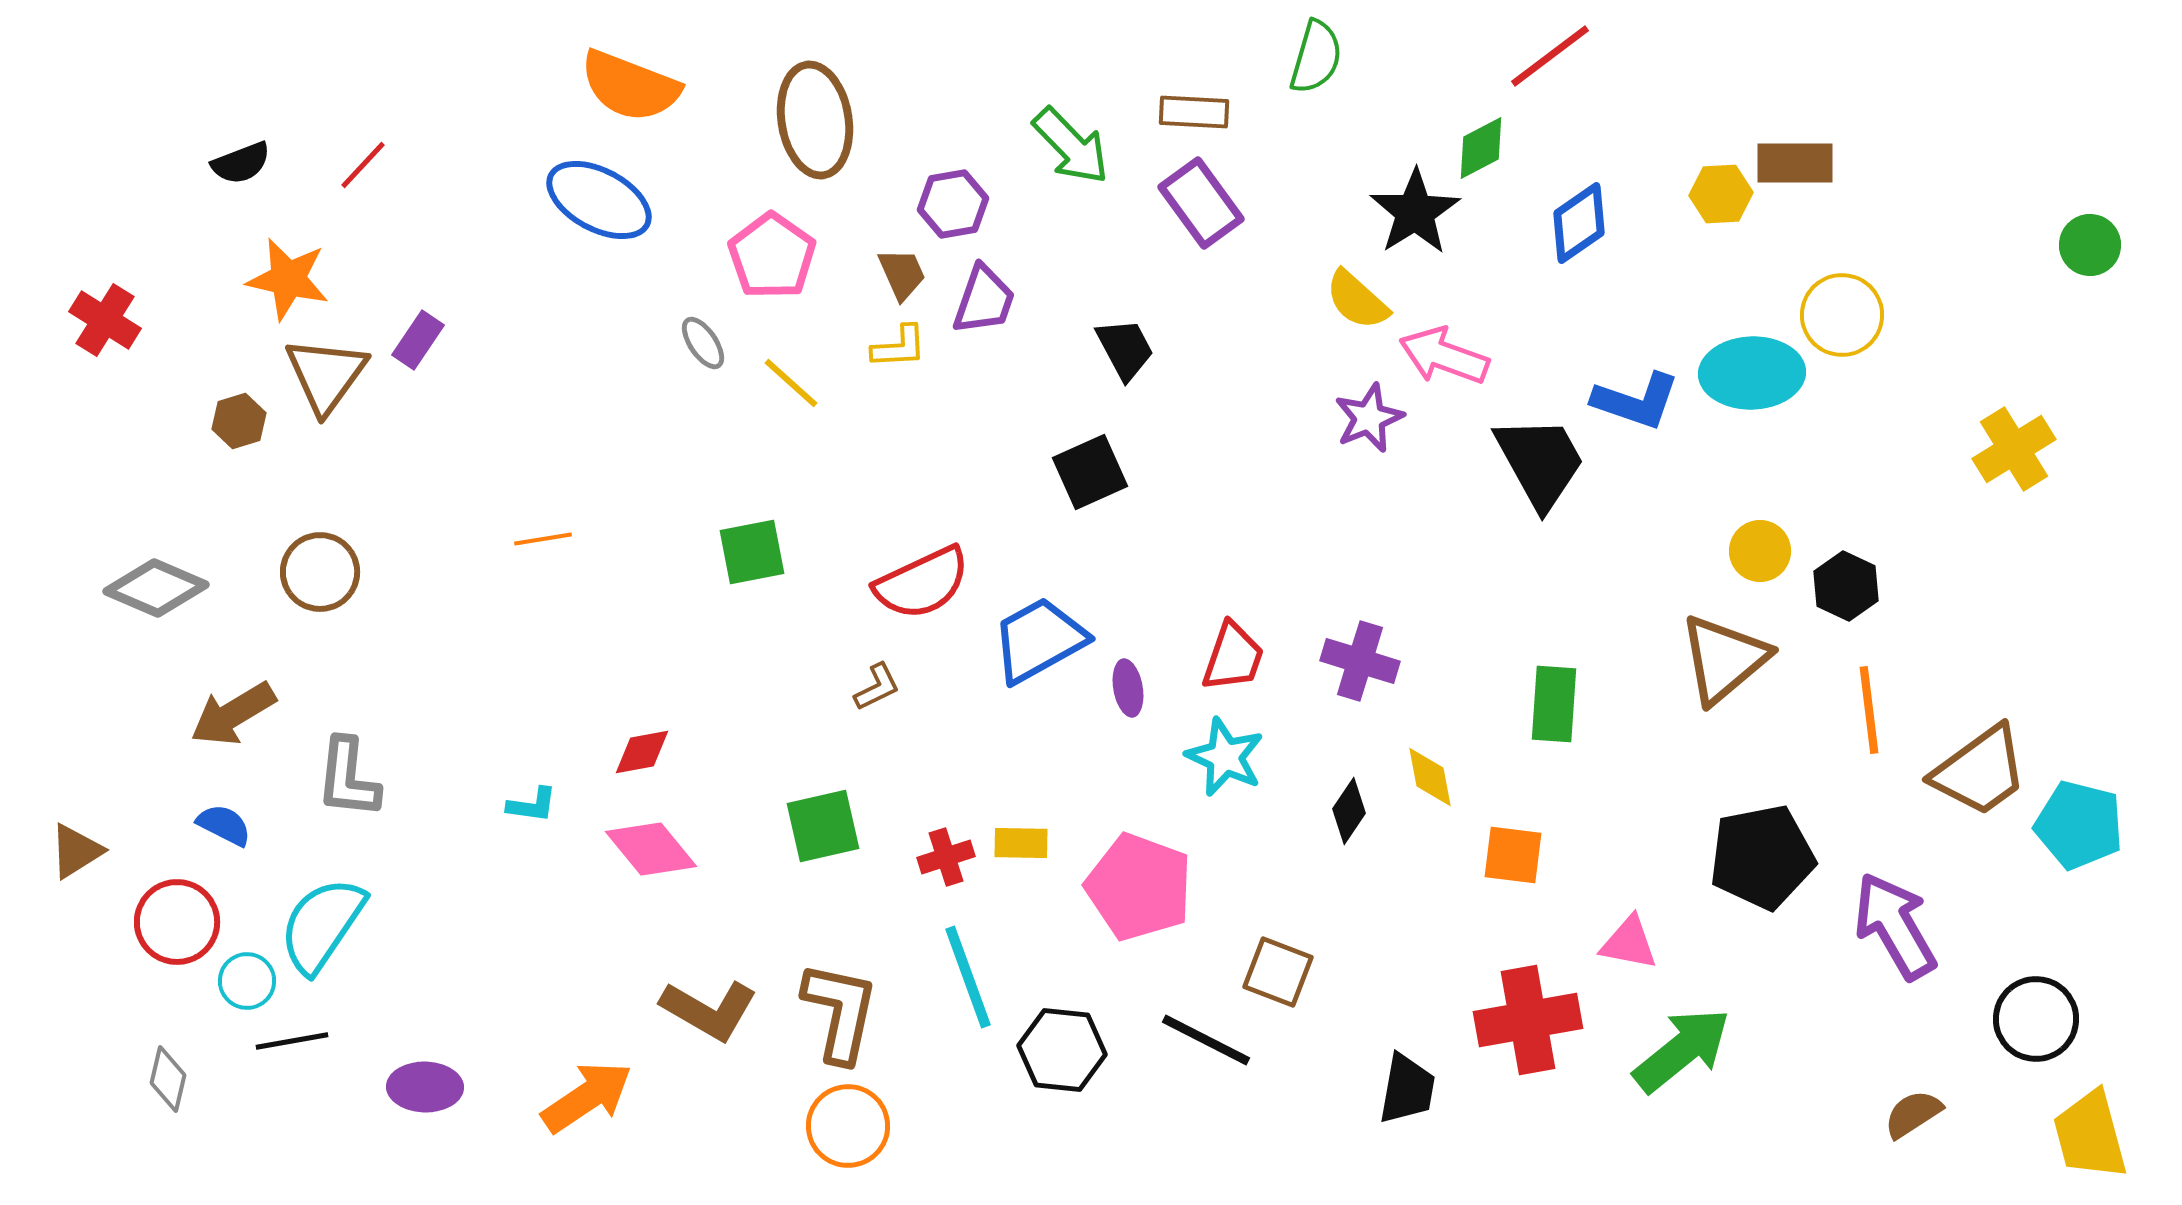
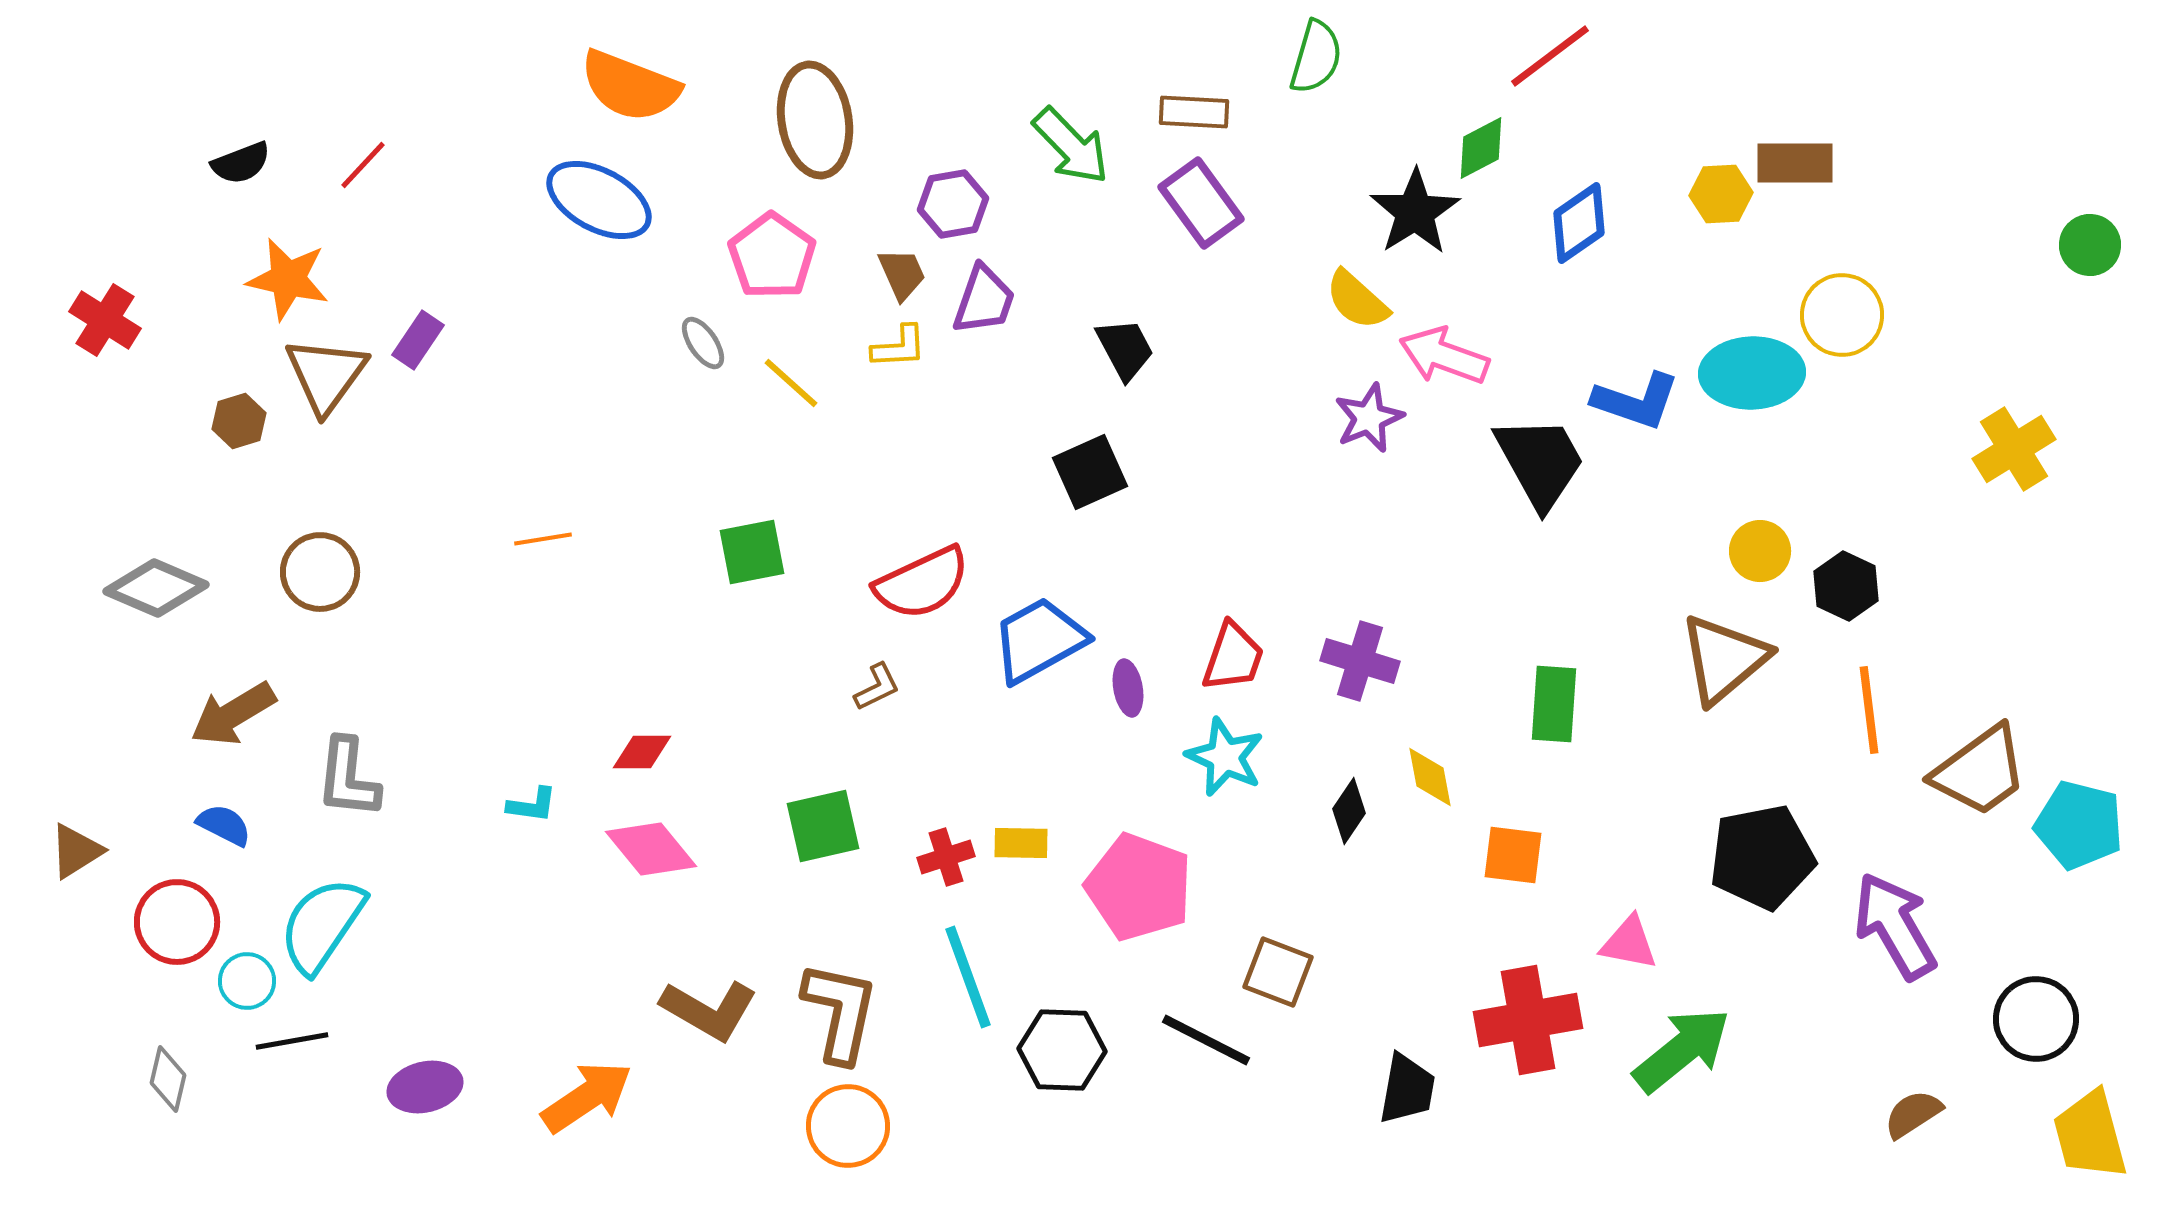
red diamond at (642, 752): rotated 10 degrees clockwise
black hexagon at (1062, 1050): rotated 4 degrees counterclockwise
purple ellipse at (425, 1087): rotated 14 degrees counterclockwise
